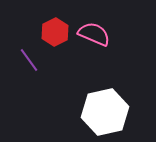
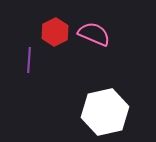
purple line: rotated 40 degrees clockwise
